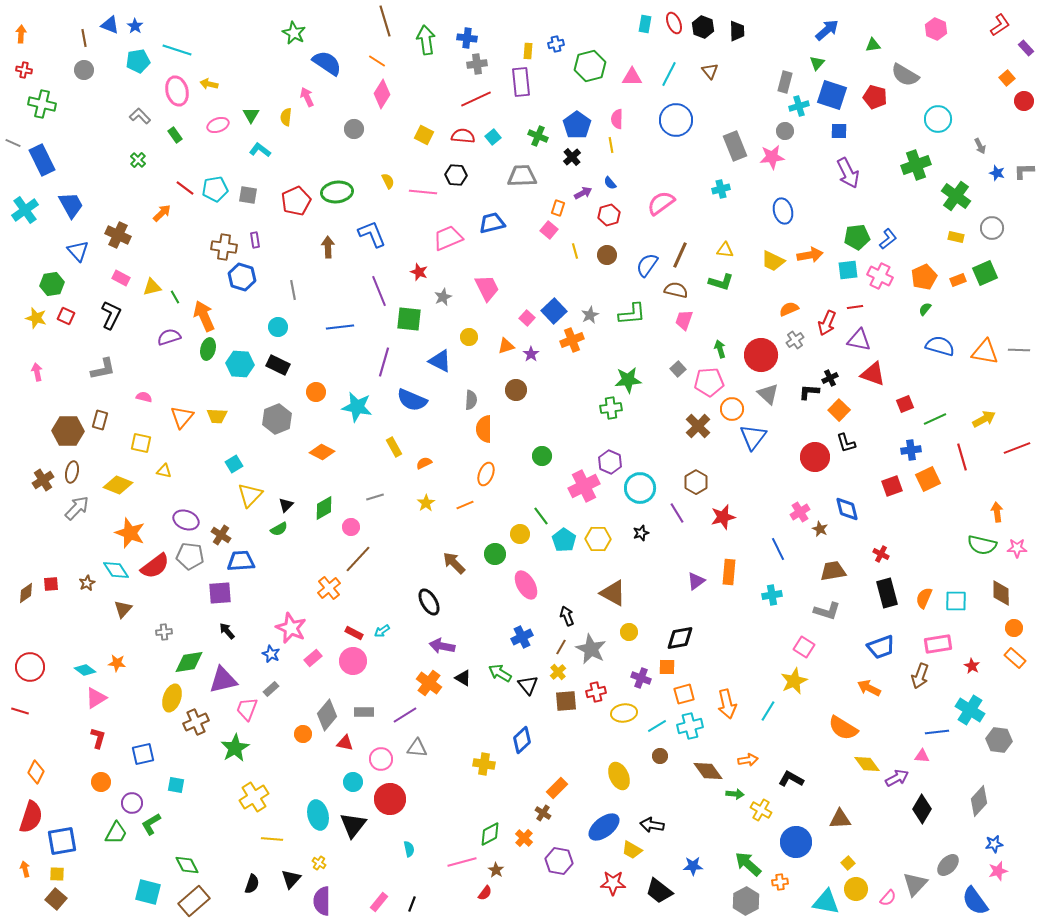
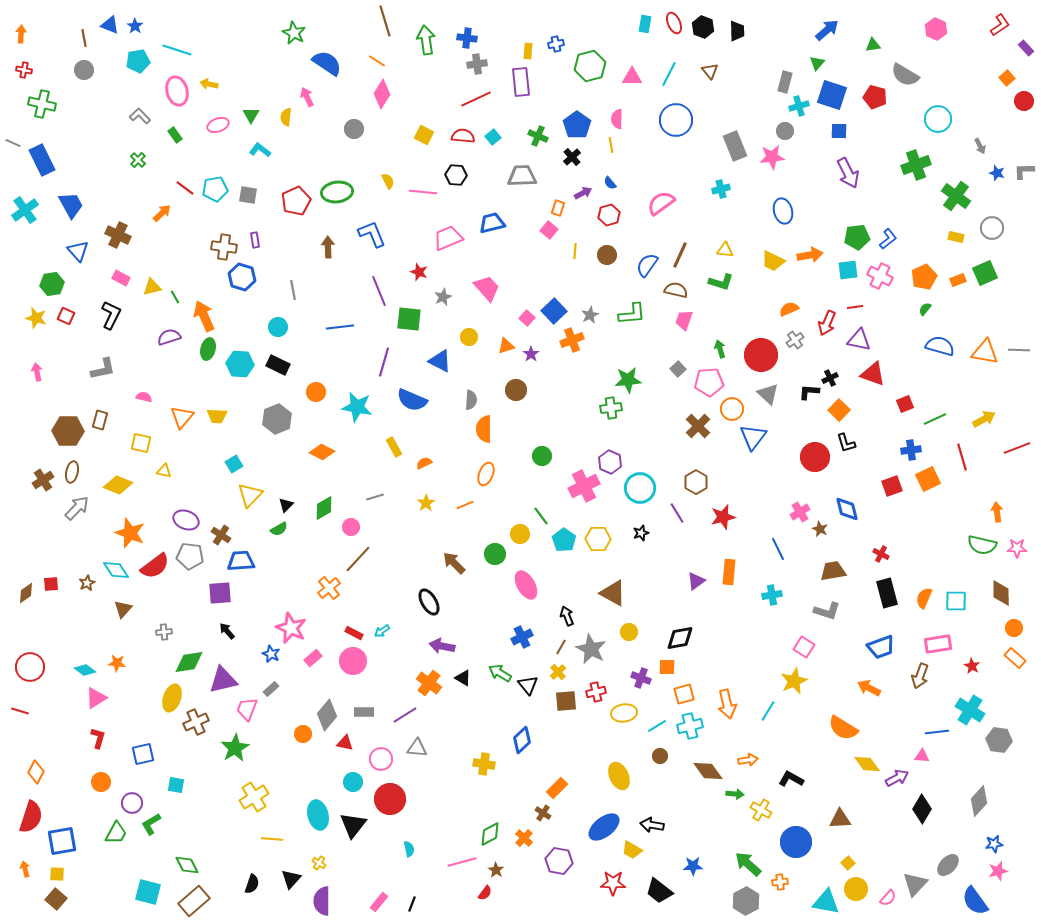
yellow line at (575, 251): rotated 21 degrees clockwise
pink trapezoid at (487, 288): rotated 16 degrees counterclockwise
